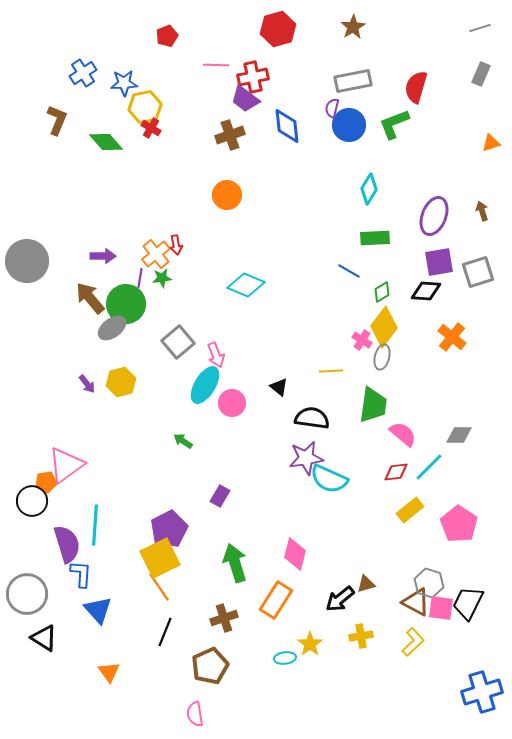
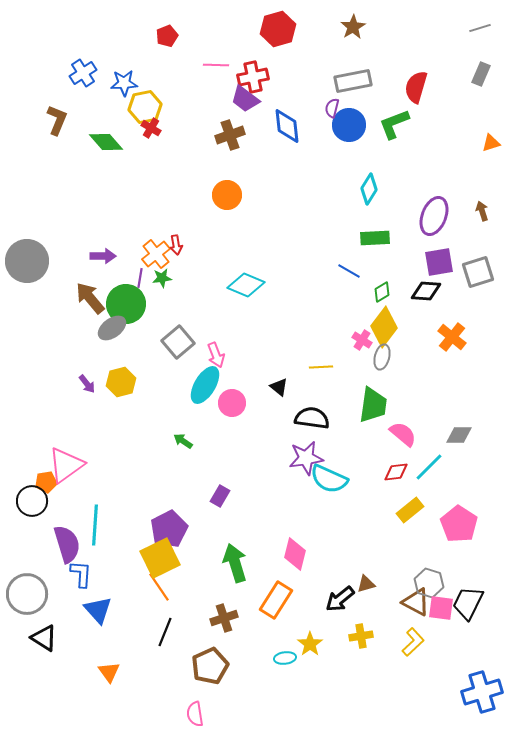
yellow line at (331, 371): moved 10 px left, 4 px up
